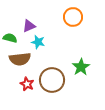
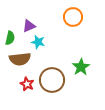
green semicircle: rotated 88 degrees clockwise
